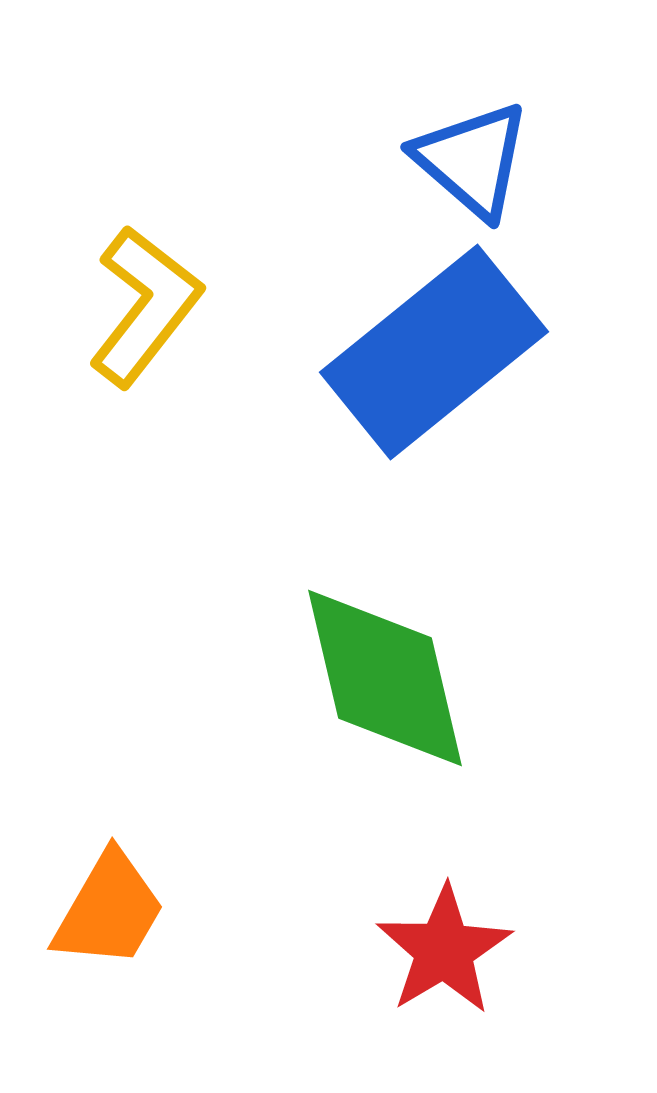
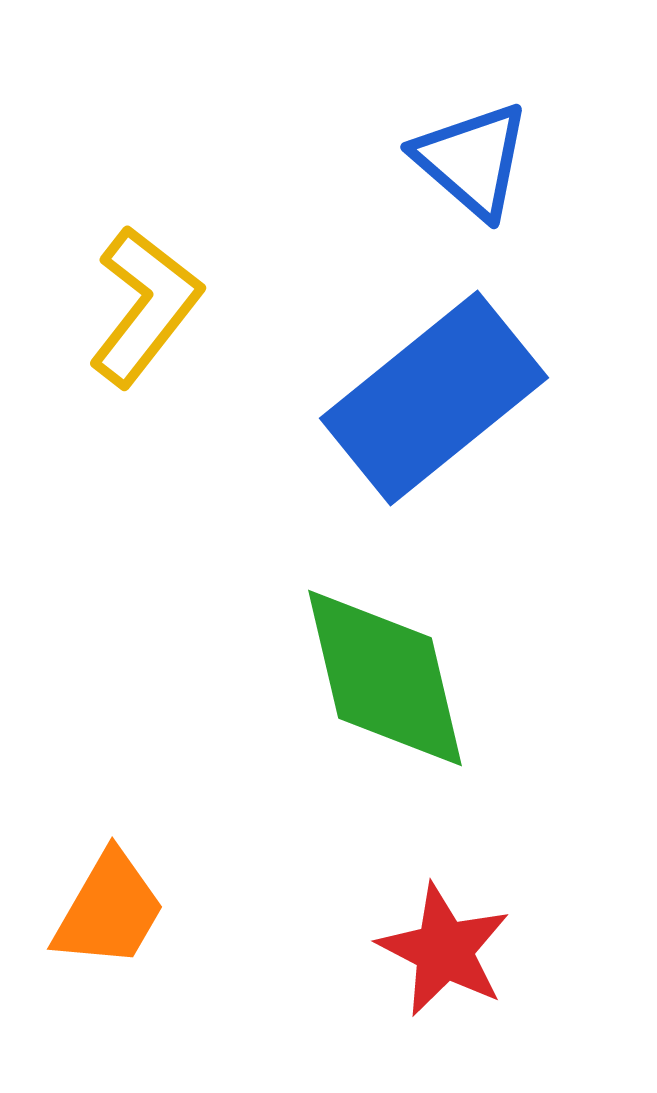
blue rectangle: moved 46 px down
red star: rotated 14 degrees counterclockwise
